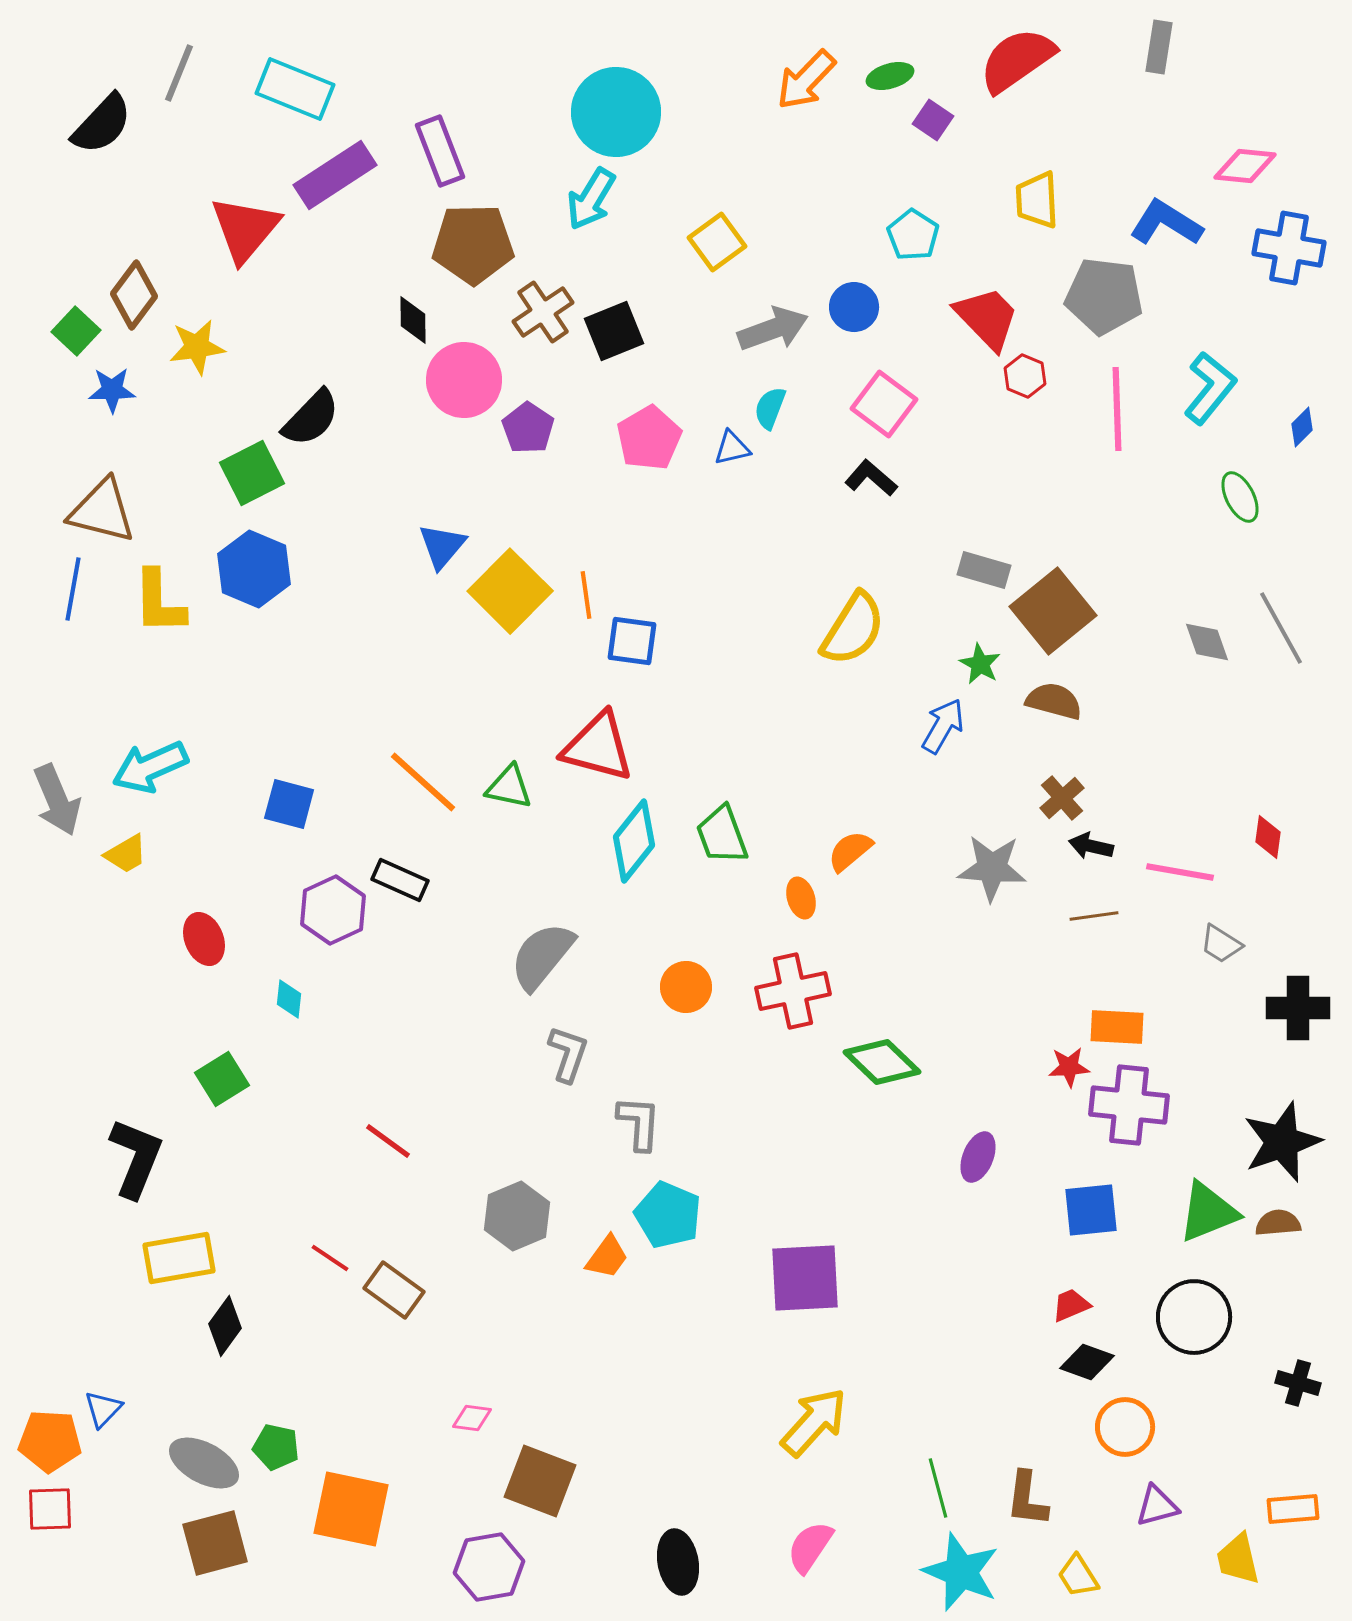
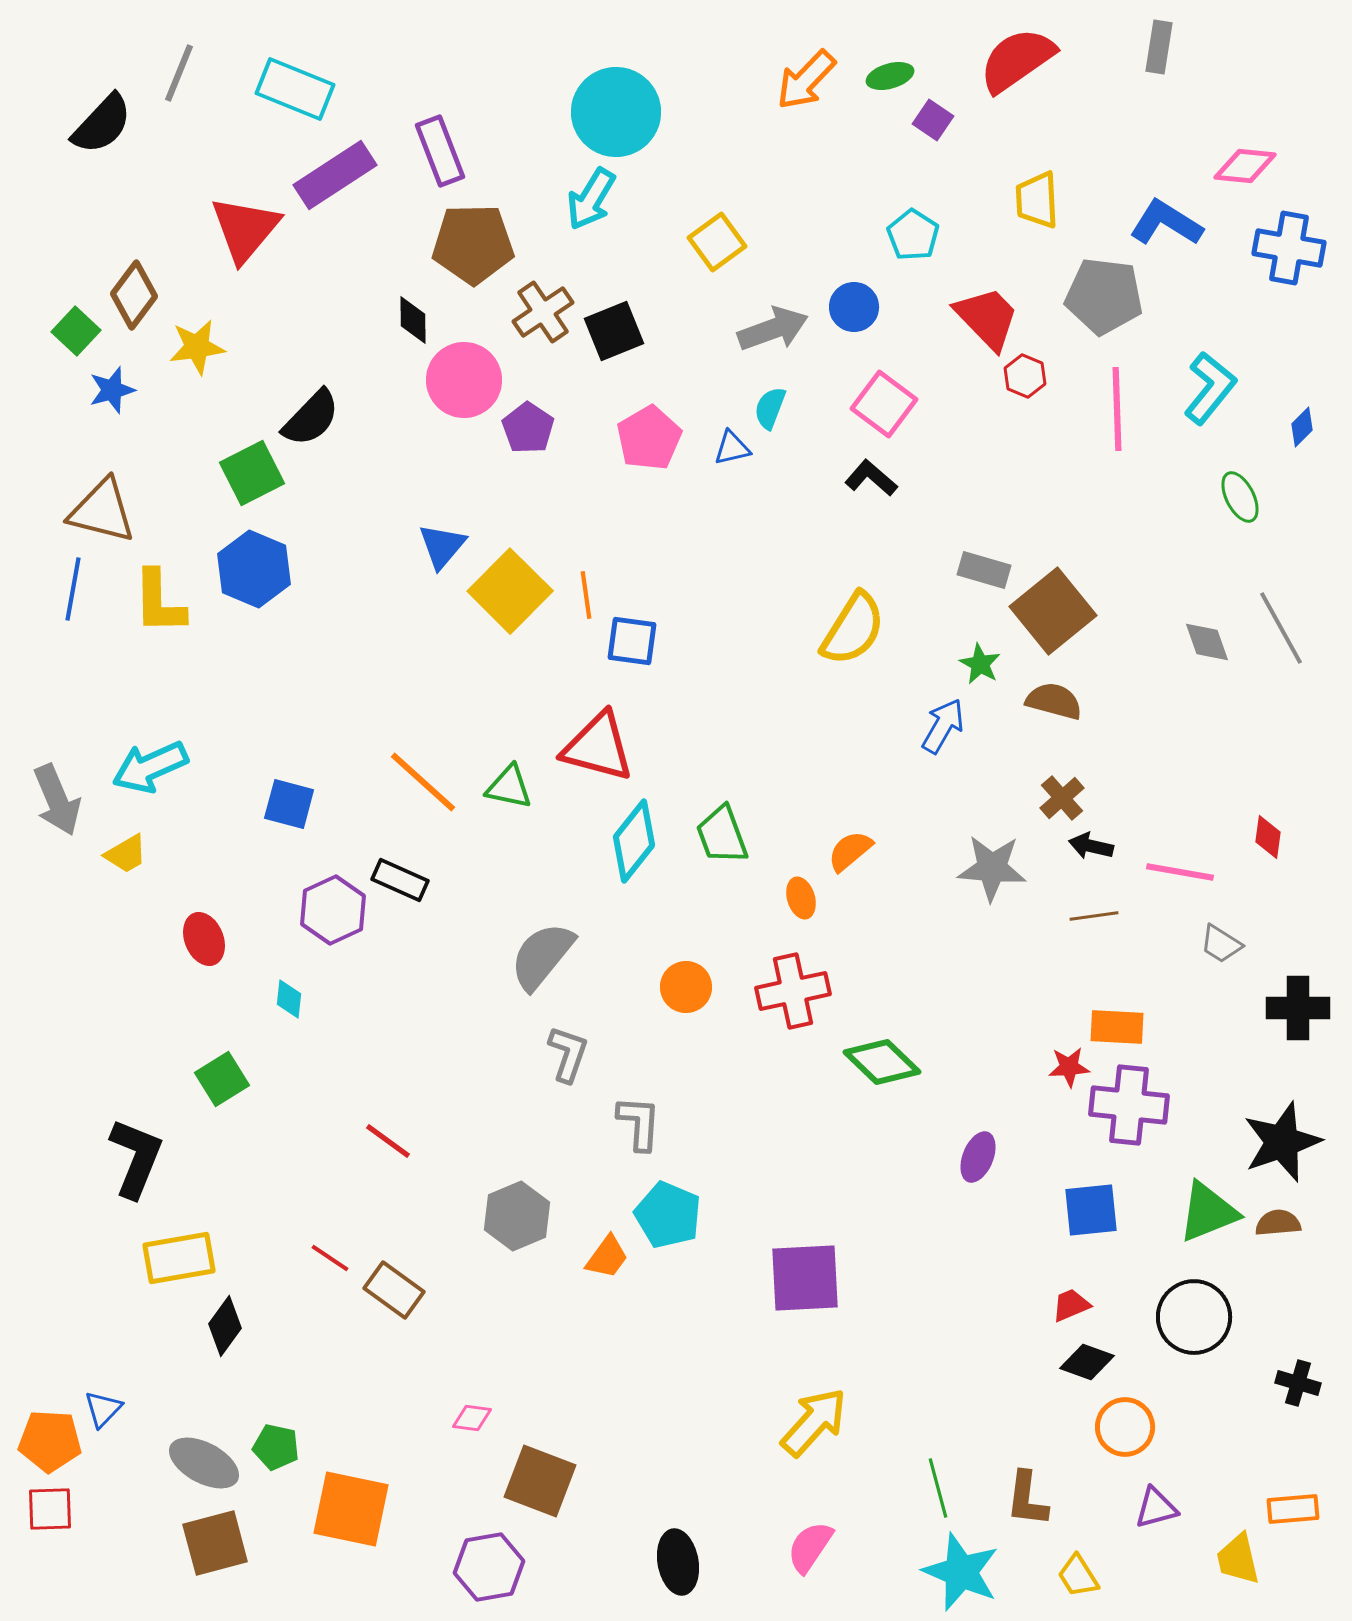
blue star at (112, 390): rotated 15 degrees counterclockwise
purple triangle at (1157, 1506): moved 1 px left, 2 px down
